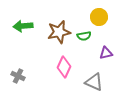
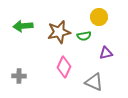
gray cross: moved 1 px right; rotated 24 degrees counterclockwise
